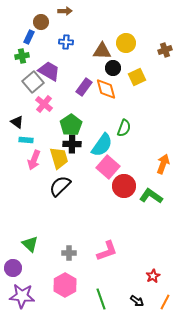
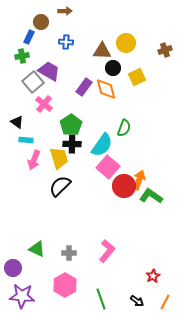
orange arrow: moved 24 px left, 16 px down
green triangle: moved 7 px right, 5 px down; rotated 18 degrees counterclockwise
pink L-shape: rotated 30 degrees counterclockwise
